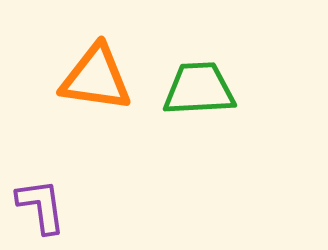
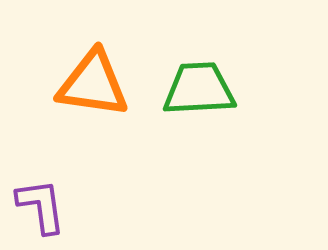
orange triangle: moved 3 px left, 6 px down
